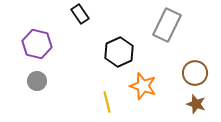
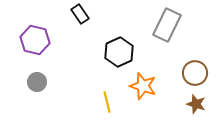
purple hexagon: moved 2 px left, 4 px up
gray circle: moved 1 px down
